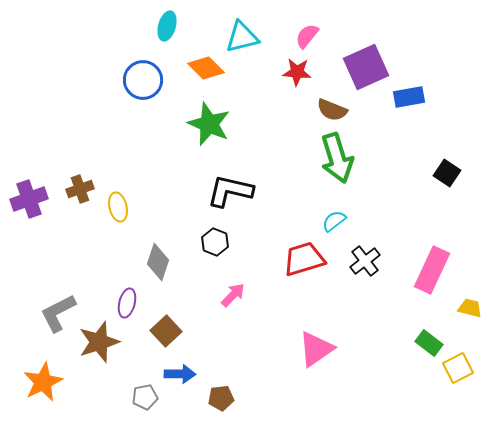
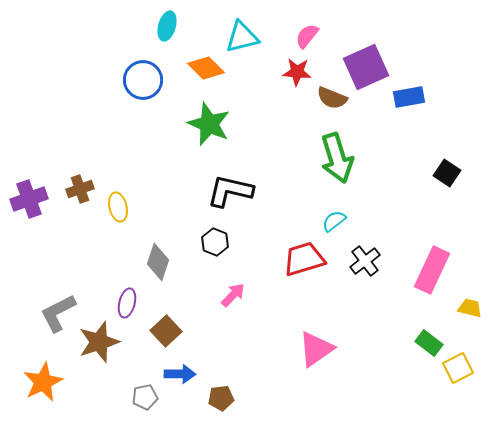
brown semicircle: moved 12 px up
